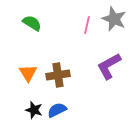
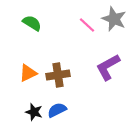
pink line: rotated 60 degrees counterclockwise
purple L-shape: moved 1 px left, 1 px down
orange triangle: rotated 36 degrees clockwise
black star: moved 2 px down
